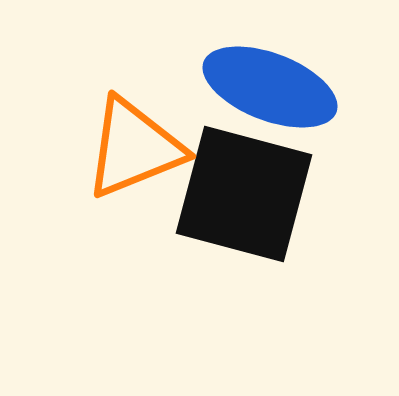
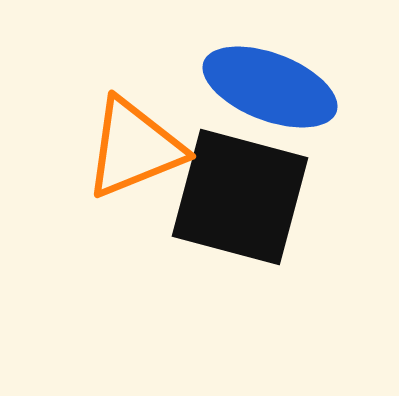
black square: moved 4 px left, 3 px down
